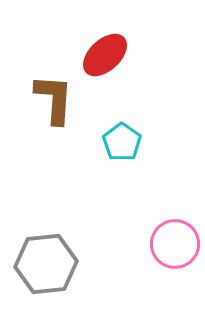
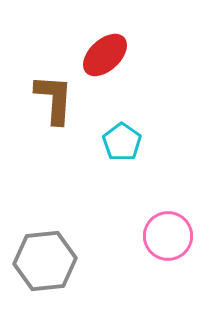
pink circle: moved 7 px left, 8 px up
gray hexagon: moved 1 px left, 3 px up
